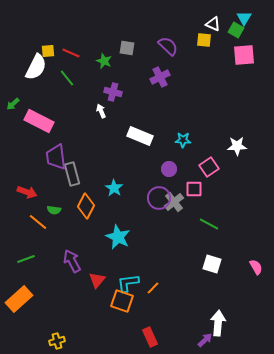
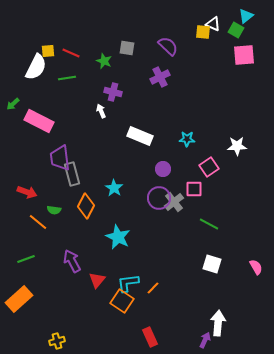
cyan triangle at (244, 18): moved 2 px right, 2 px up; rotated 21 degrees clockwise
yellow square at (204, 40): moved 1 px left, 8 px up
green line at (67, 78): rotated 60 degrees counterclockwise
cyan star at (183, 140): moved 4 px right, 1 px up
purple trapezoid at (56, 157): moved 4 px right, 1 px down
purple circle at (169, 169): moved 6 px left
orange square at (122, 301): rotated 15 degrees clockwise
purple arrow at (205, 340): rotated 21 degrees counterclockwise
